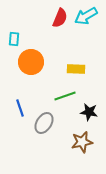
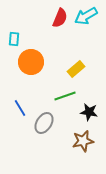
yellow rectangle: rotated 42 degrees counterclockwise
blue line: rotated 12 degrees counterclockwise
brown star: moved 1 px right, 1 px up
